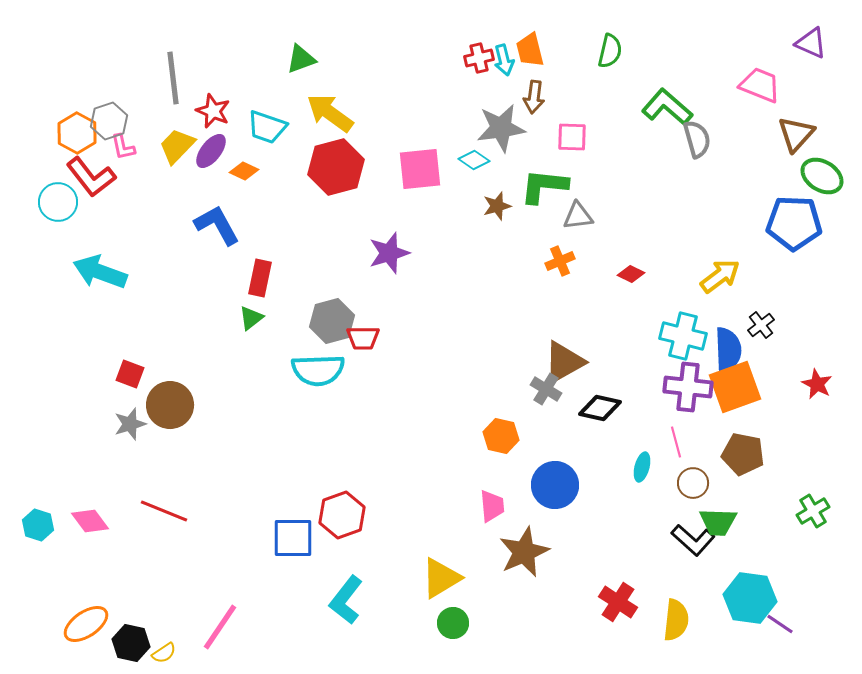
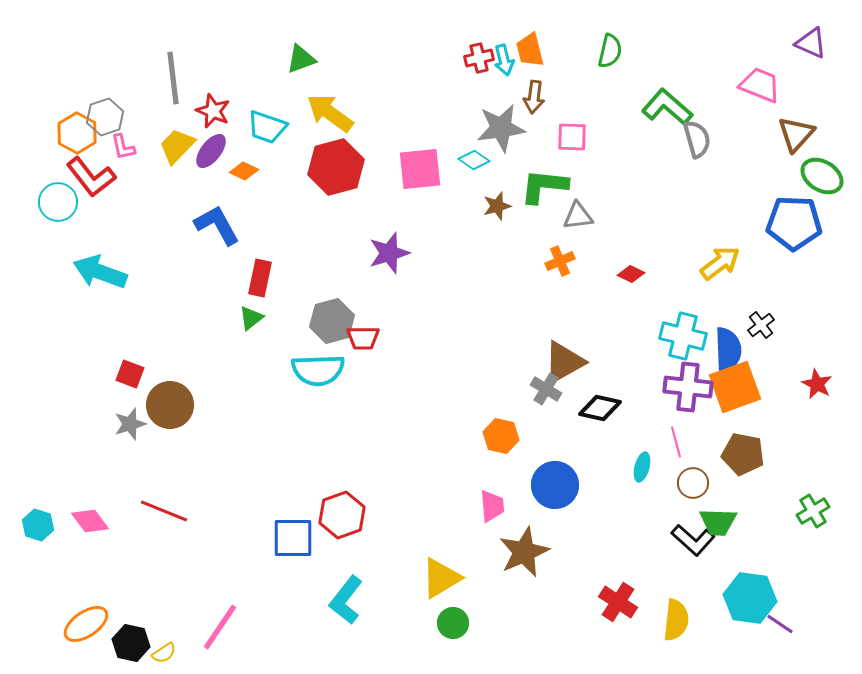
gray hexagon at (109, 121): moved 4 px left, 4 px up
yellow arrow at (720, 276): moved 13 px up
